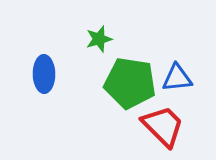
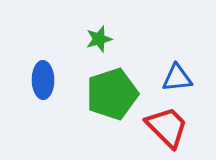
blue ellipse: moved 1 px left, 6 px down
green pentagon: moved 18 px left, 11 px down; rotated 27 degrees counterclockwise
red trapezoid: moved 4 px right, 1 px down
